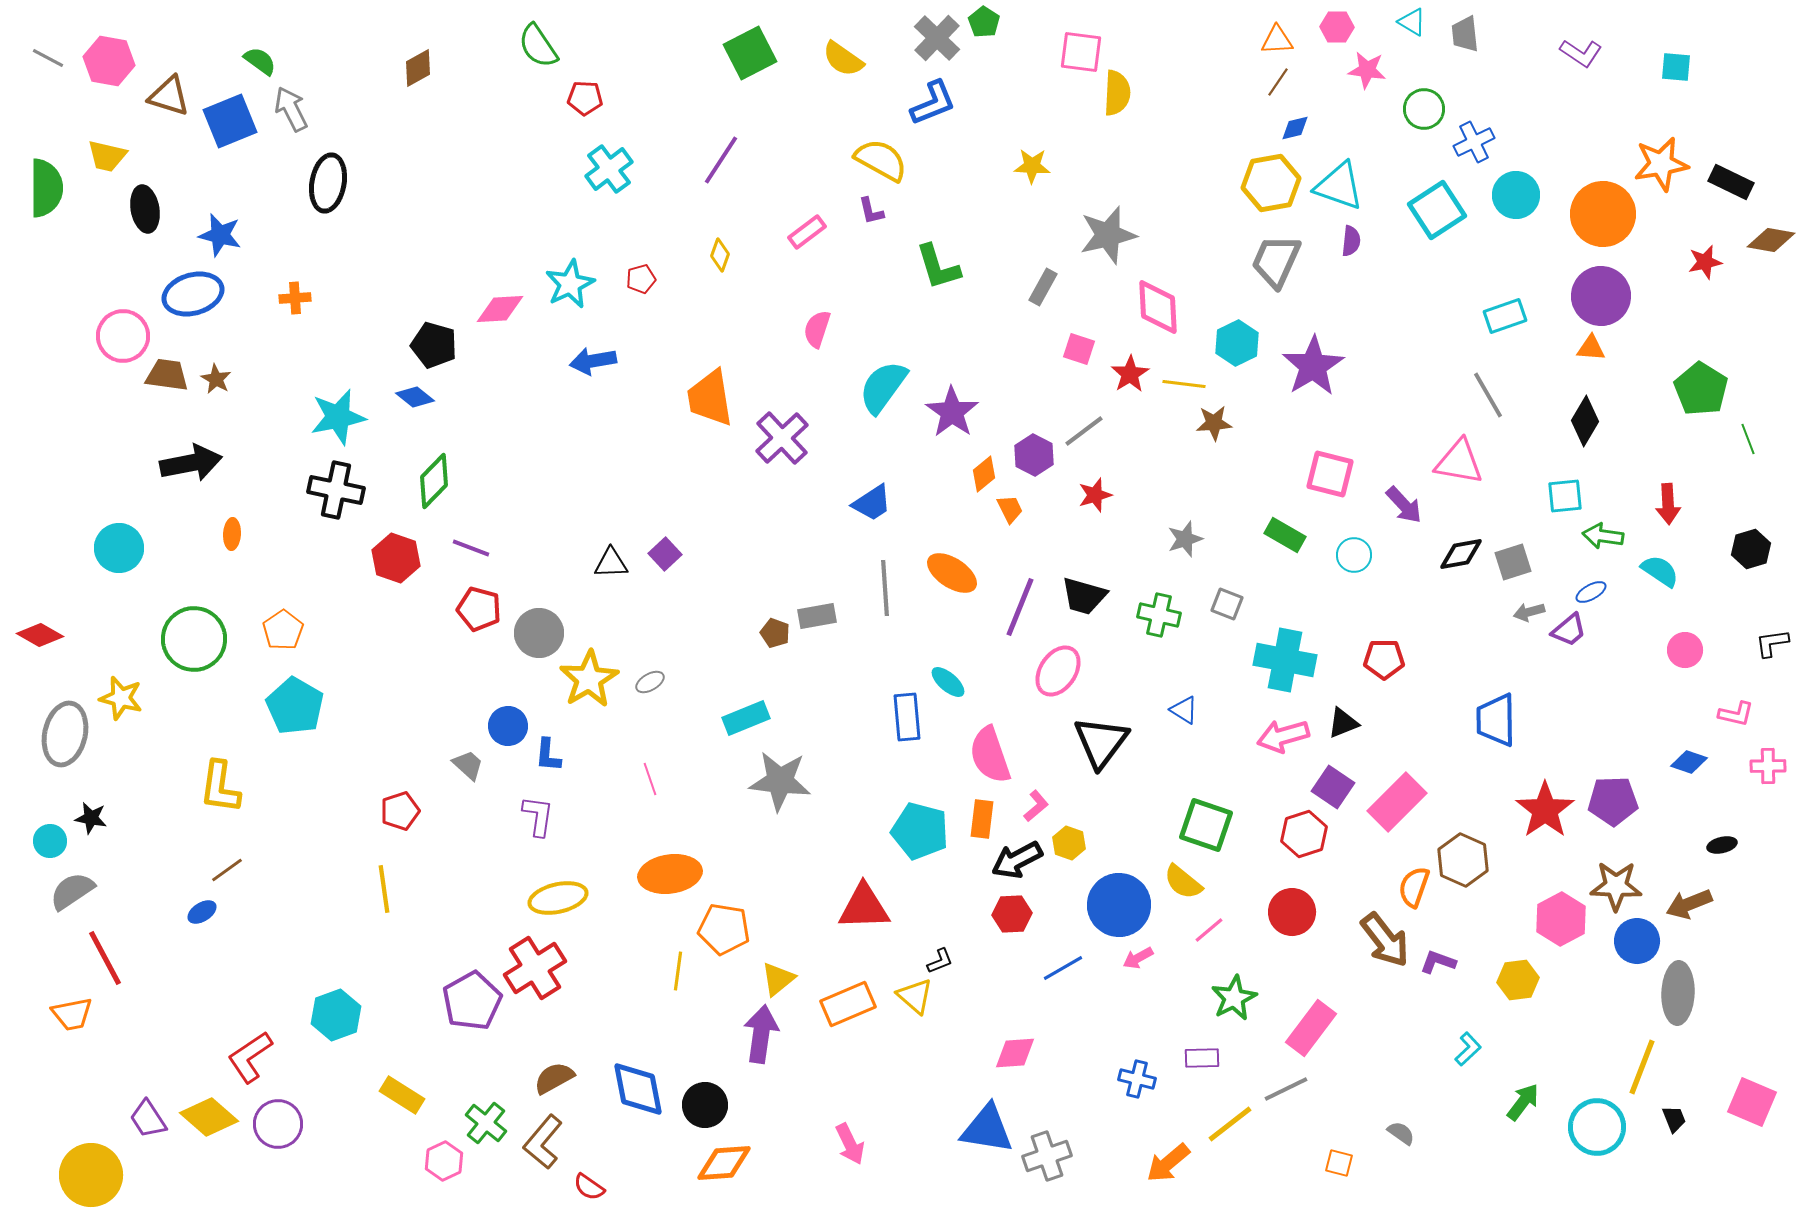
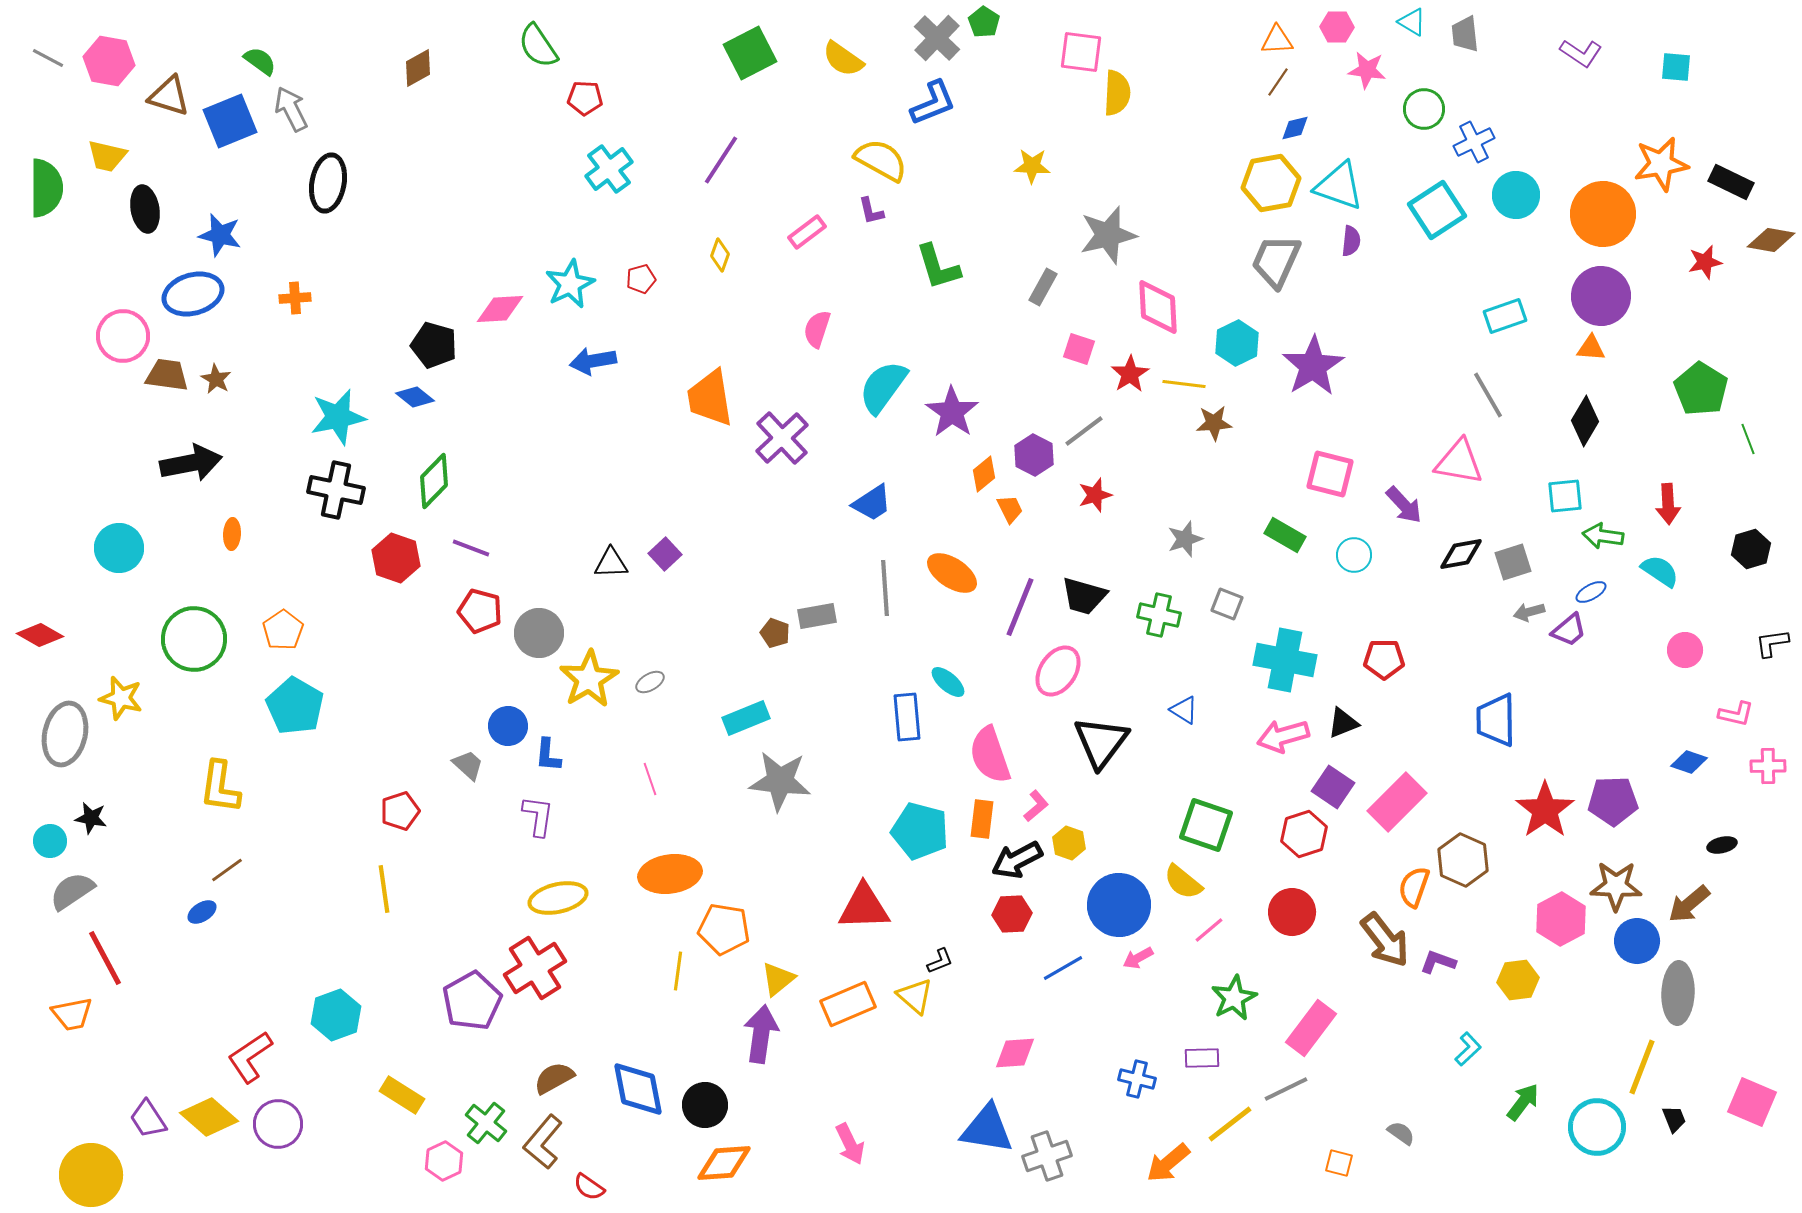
red pentagon at (479, 609): moved 1 px right, 2 px down
brown arrow at (1689, 904): rotated 18 degrees counterclockwise
